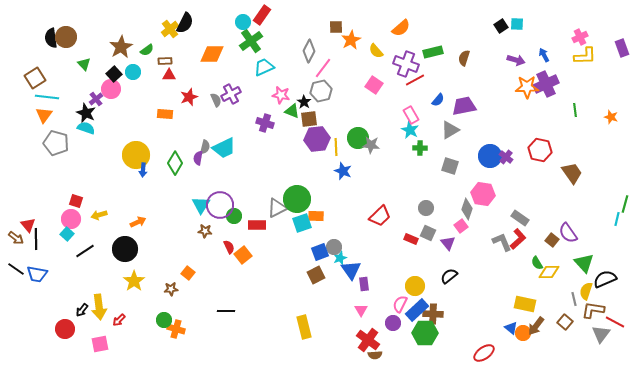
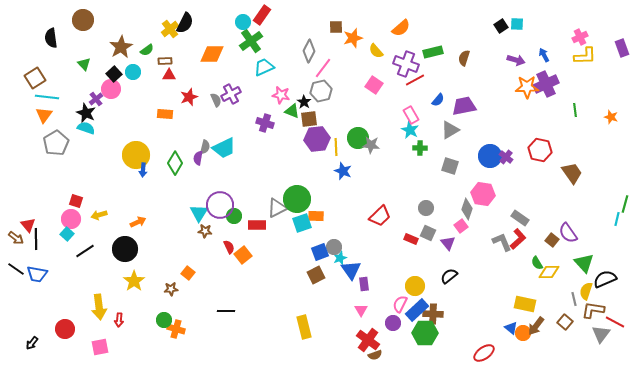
brown circle at (66, 37): moved 17 px right, 17 px up
orange star at (351, 40): moved 2 px right, 2 px up; rotated 12 degrees clockwise
gray pentagon at (56, 143): rotated 25 degrees clockwise
cyan triangle at (201, 205): moved 2 px left, 8 px down
black arrow at (82, 310): moved 50 px left, 33 px down
red arrow at (119, 320): rotated 40 degrees counterclockwise
pink square at (100, 344): moved 3 px down
brown semicircle at (375, 355): rotated 16 degrees counterclockwise
